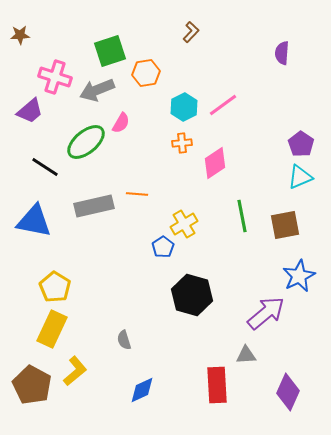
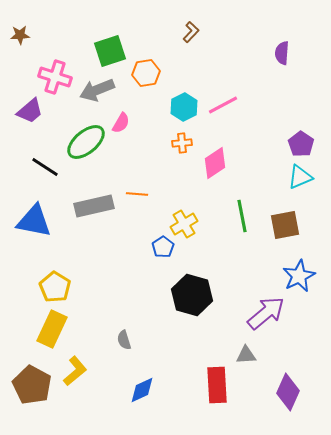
pink line: rotated 8 degrees clockwise
